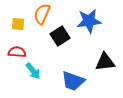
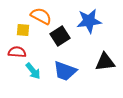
orange semicircle: moved 1 px left, 2 px down; rotated 95 degrees clockwise
yellow square: moved 5 px right, 6 px down
blue trapezoid: moved 8 px left, 10 px up
